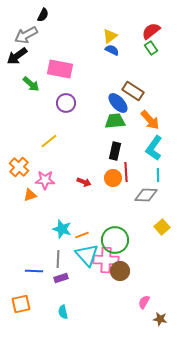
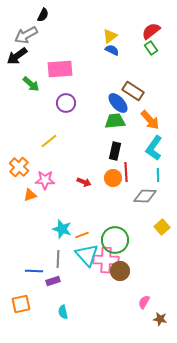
pink rectangle: rotated 15 degrees counterclockwise
gray diamond: moved 1 px left, 1 px down
purple rectangle: moved 8 px left, 3 px down
